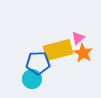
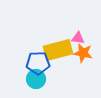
pink triangle: rotated 48 degrees clockwise
orange star: rotated 18 degrees counterclockwise
cyan circle: moved 4 px right
